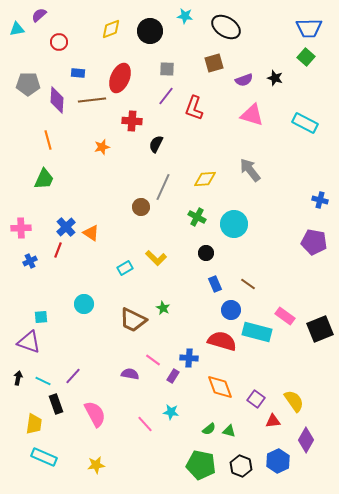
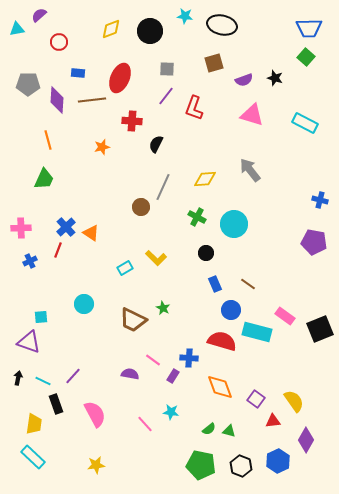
black ellipse at (226, 27): moved 4 px left, 2 px up; rotated 20 degrees counterclockwise
cyan rectangle at (44, 457): moved 11 px left; rotated 20 degrees clockwise
